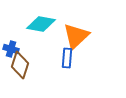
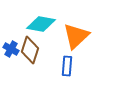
blue cross: rotated 14 degrees clockwise
blue rectangle: moved 8 px down
brown diamond: moved 10 px right, 15 px up
